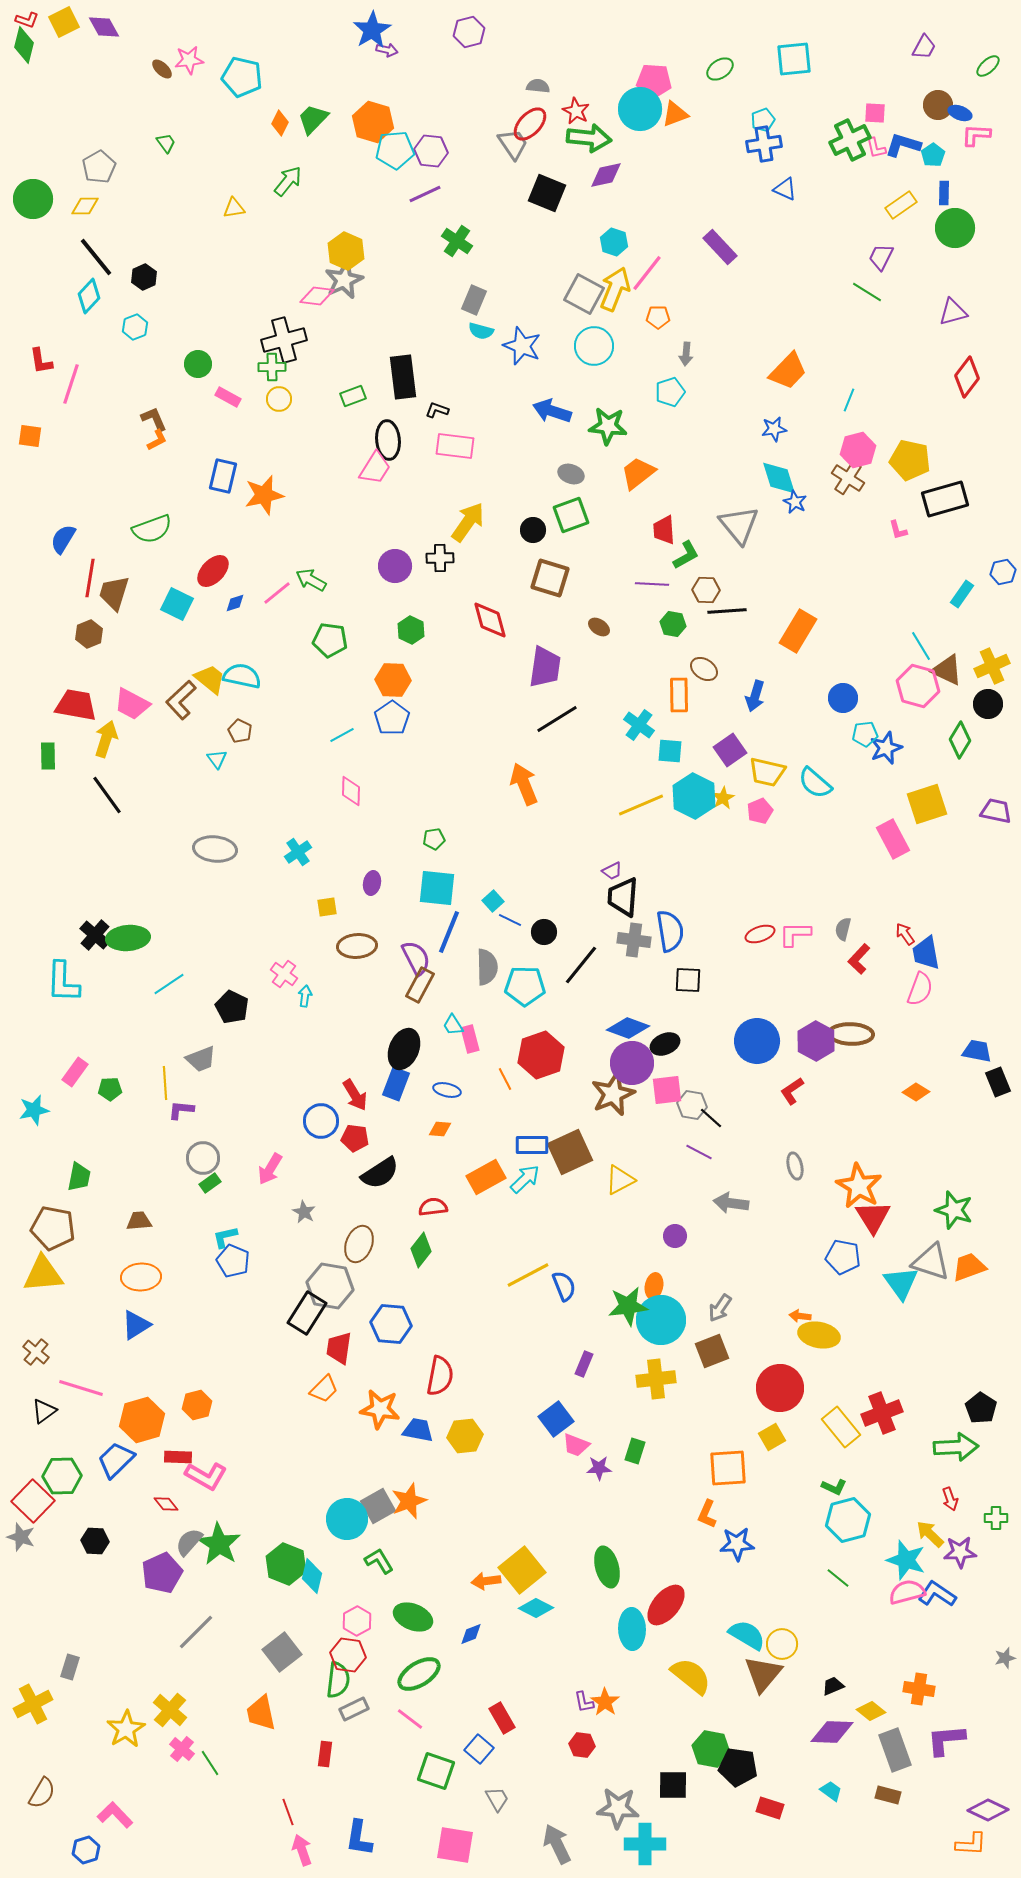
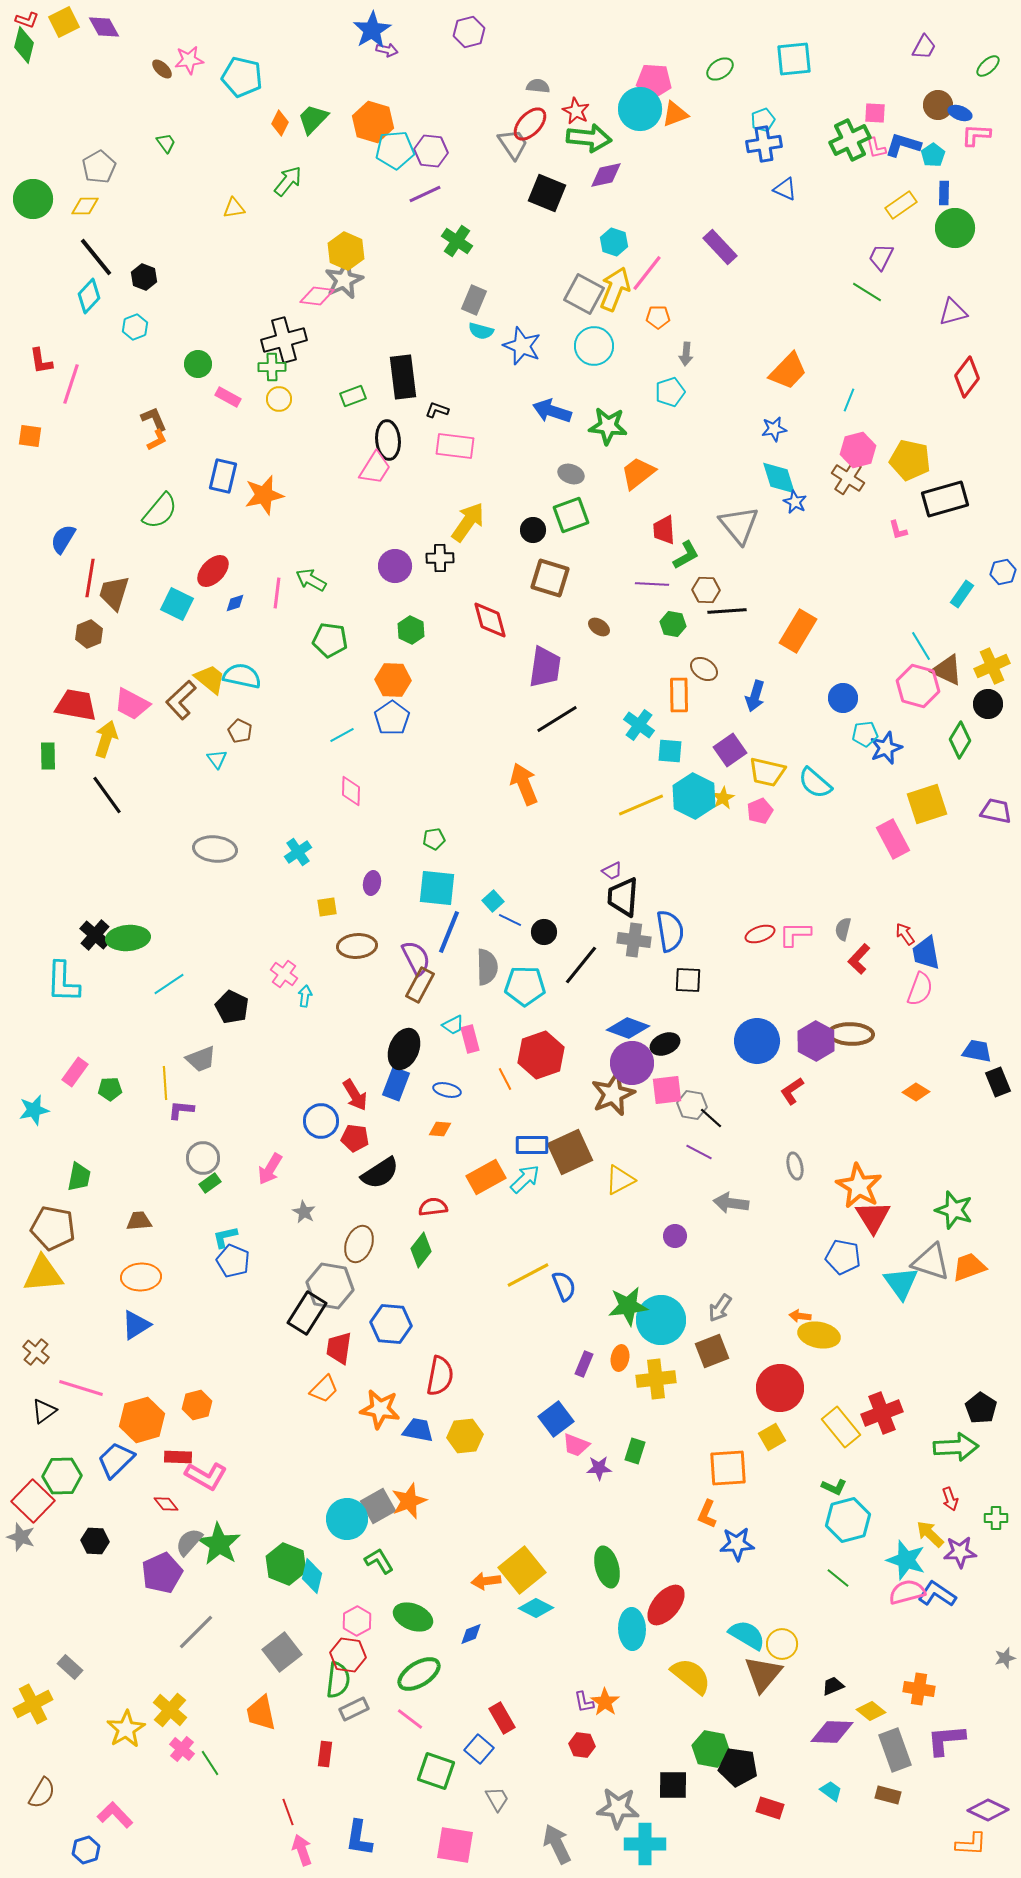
black hexagon at (144, 277): rotated 15 degrees counterclockwise
green semicircle at (152, 529): moved 8 px right, 18 px up; rotated 30 degrees counterclockwise
pink line at (277, 593): rotated 44 degrees counterclockwise
cyan trapezoid at (453, 1025): rotated 85 degrees counterclockwise
orange ellipse at (654, 1286): moved 34 px left, 72 px down
gray rectangle at (70, 1667): rotated 65 degrees counterclockwise
